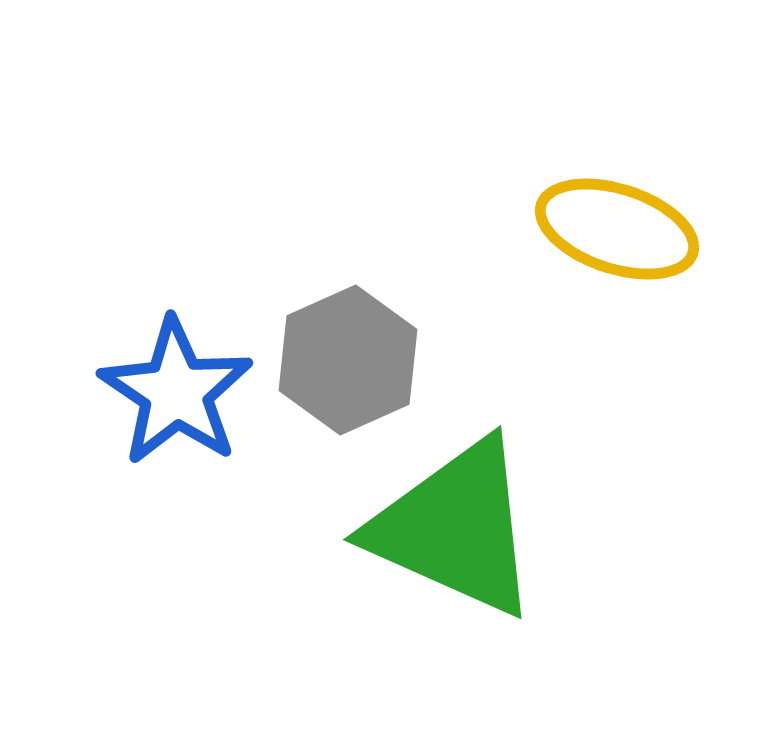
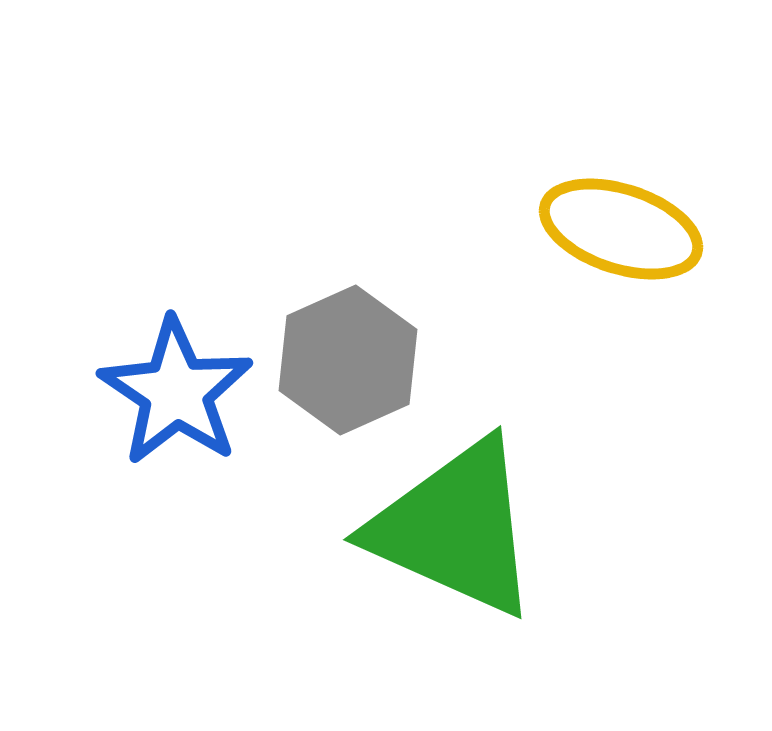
yellow ellipse: moved 4 px right
